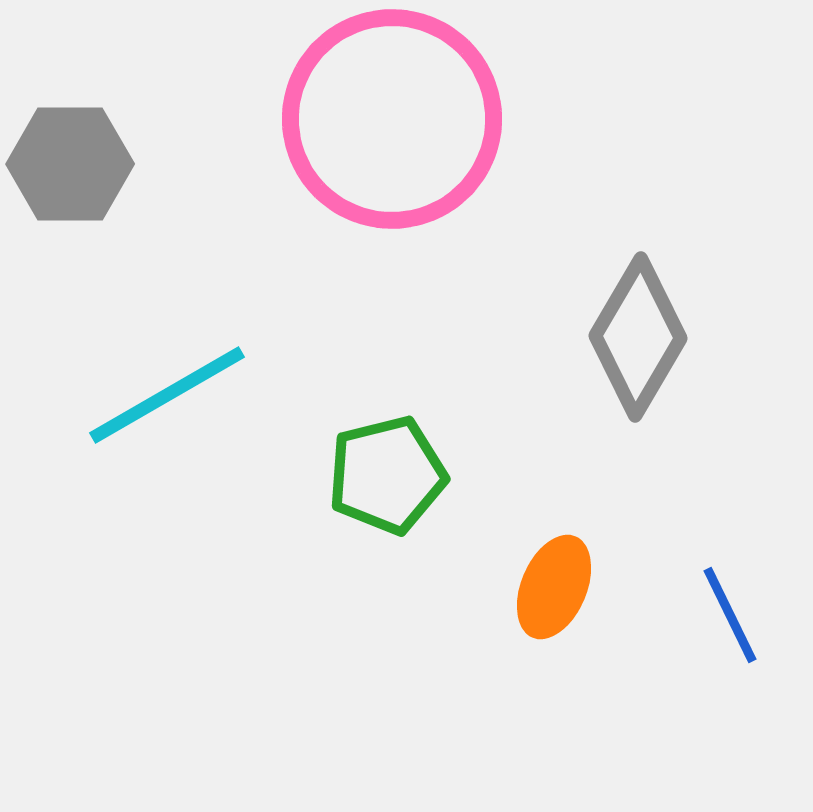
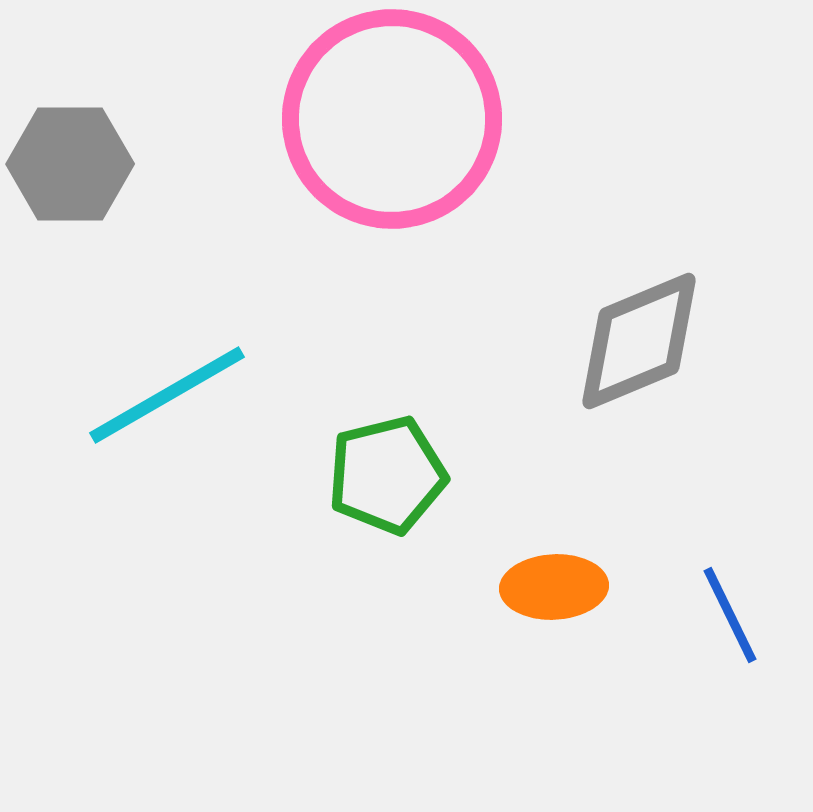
gray diamond: moved 1 px right, 4 px down; rotated 37 degrees clockwise
orange ellipse: rotated 64 degrees clockwise
